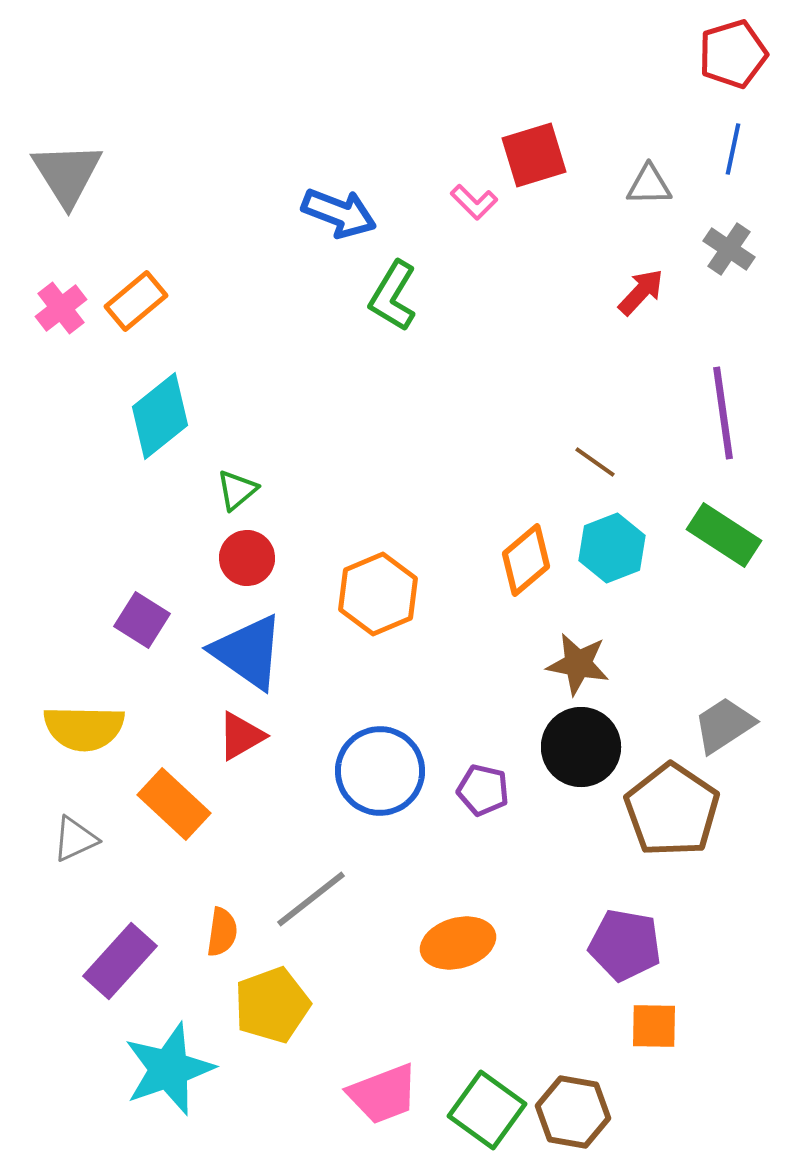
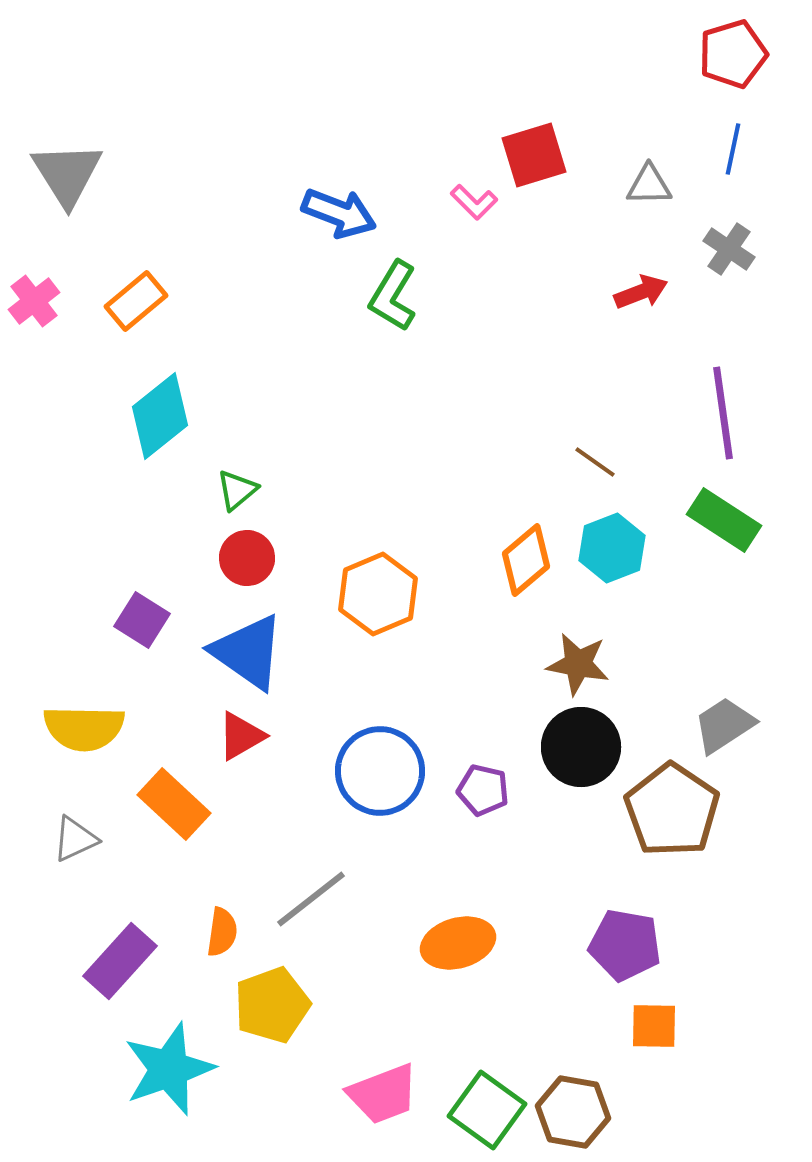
red arrow at (641, 292): rotated 26 degrees clockwise
pink cross at (61, 308): moved 27 px left, 7 px up
green rectangle at (724, 535): moved 15 px up
